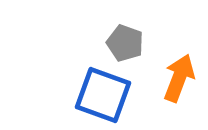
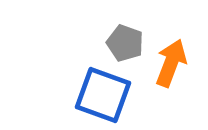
orange arrow: moved 8 px left, 15 px up
